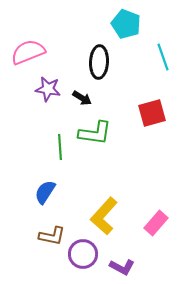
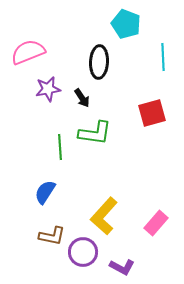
cyan line: rotated 16 degrees clockwise
purple star: rotated 20 degrees counterclockwise
black arrow: rotated 24 degrees clockwise
purple circle: moved 2 px up
